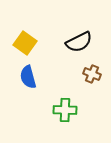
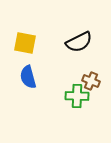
yellow square: rotated 25 degrees counterclockwise
brown cross: moved 1 px left, 7 px down
green cross: moved 12 px right, 14 px up
